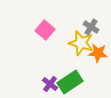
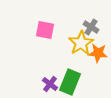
pink square: rotated 30 degrees counterclockwise
yellow star: rotated 25 degrees clockwise
green rectangle: rotated 35 degrees counterclockwise
